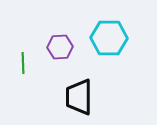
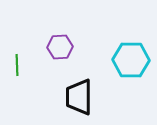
cyan hexagon: moved 22 px right, 22 px down
green line: moved 6 px left, 2 px down
